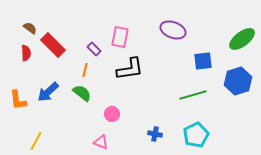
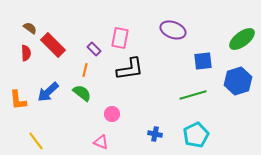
pink rectangle: moved 1 px down
yellow line: rotated 66 degrees counterclockwise
